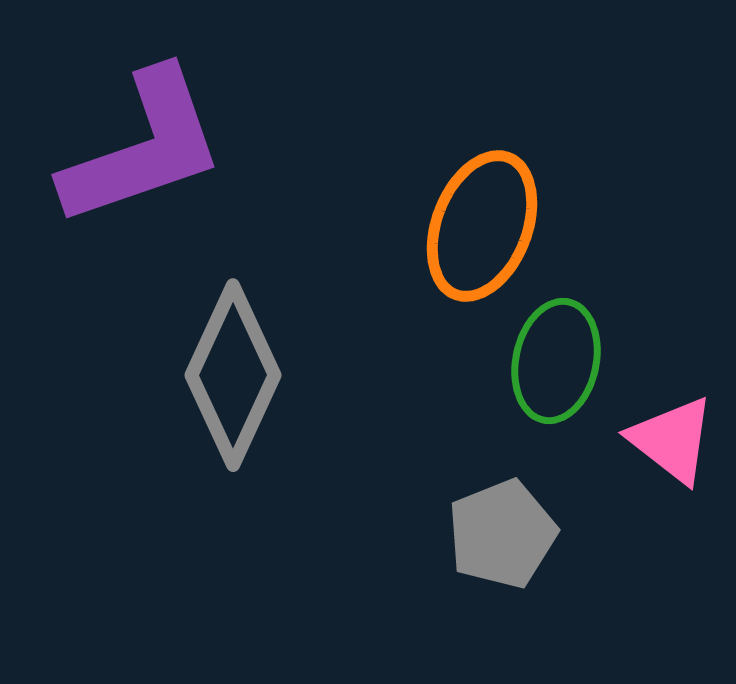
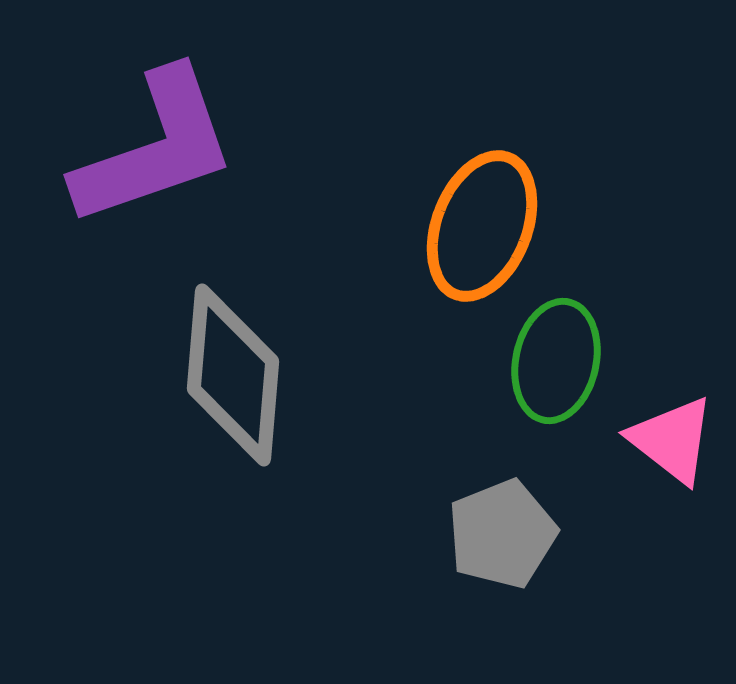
purple L-shape: moved 12 px right
gray diamond: rotated 20 degrees counterclockwise
